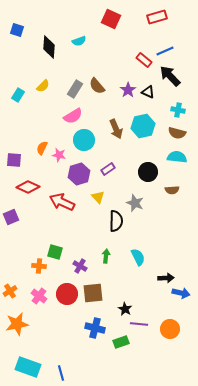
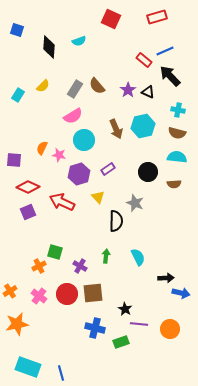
brown semicircle at (172, 190): moved 2 px right, 6 px up
purple square at (11, 217): moved 17 px right, 5 px up
orange cross at (39, 266): rotated 32 degrees counterclockwise
